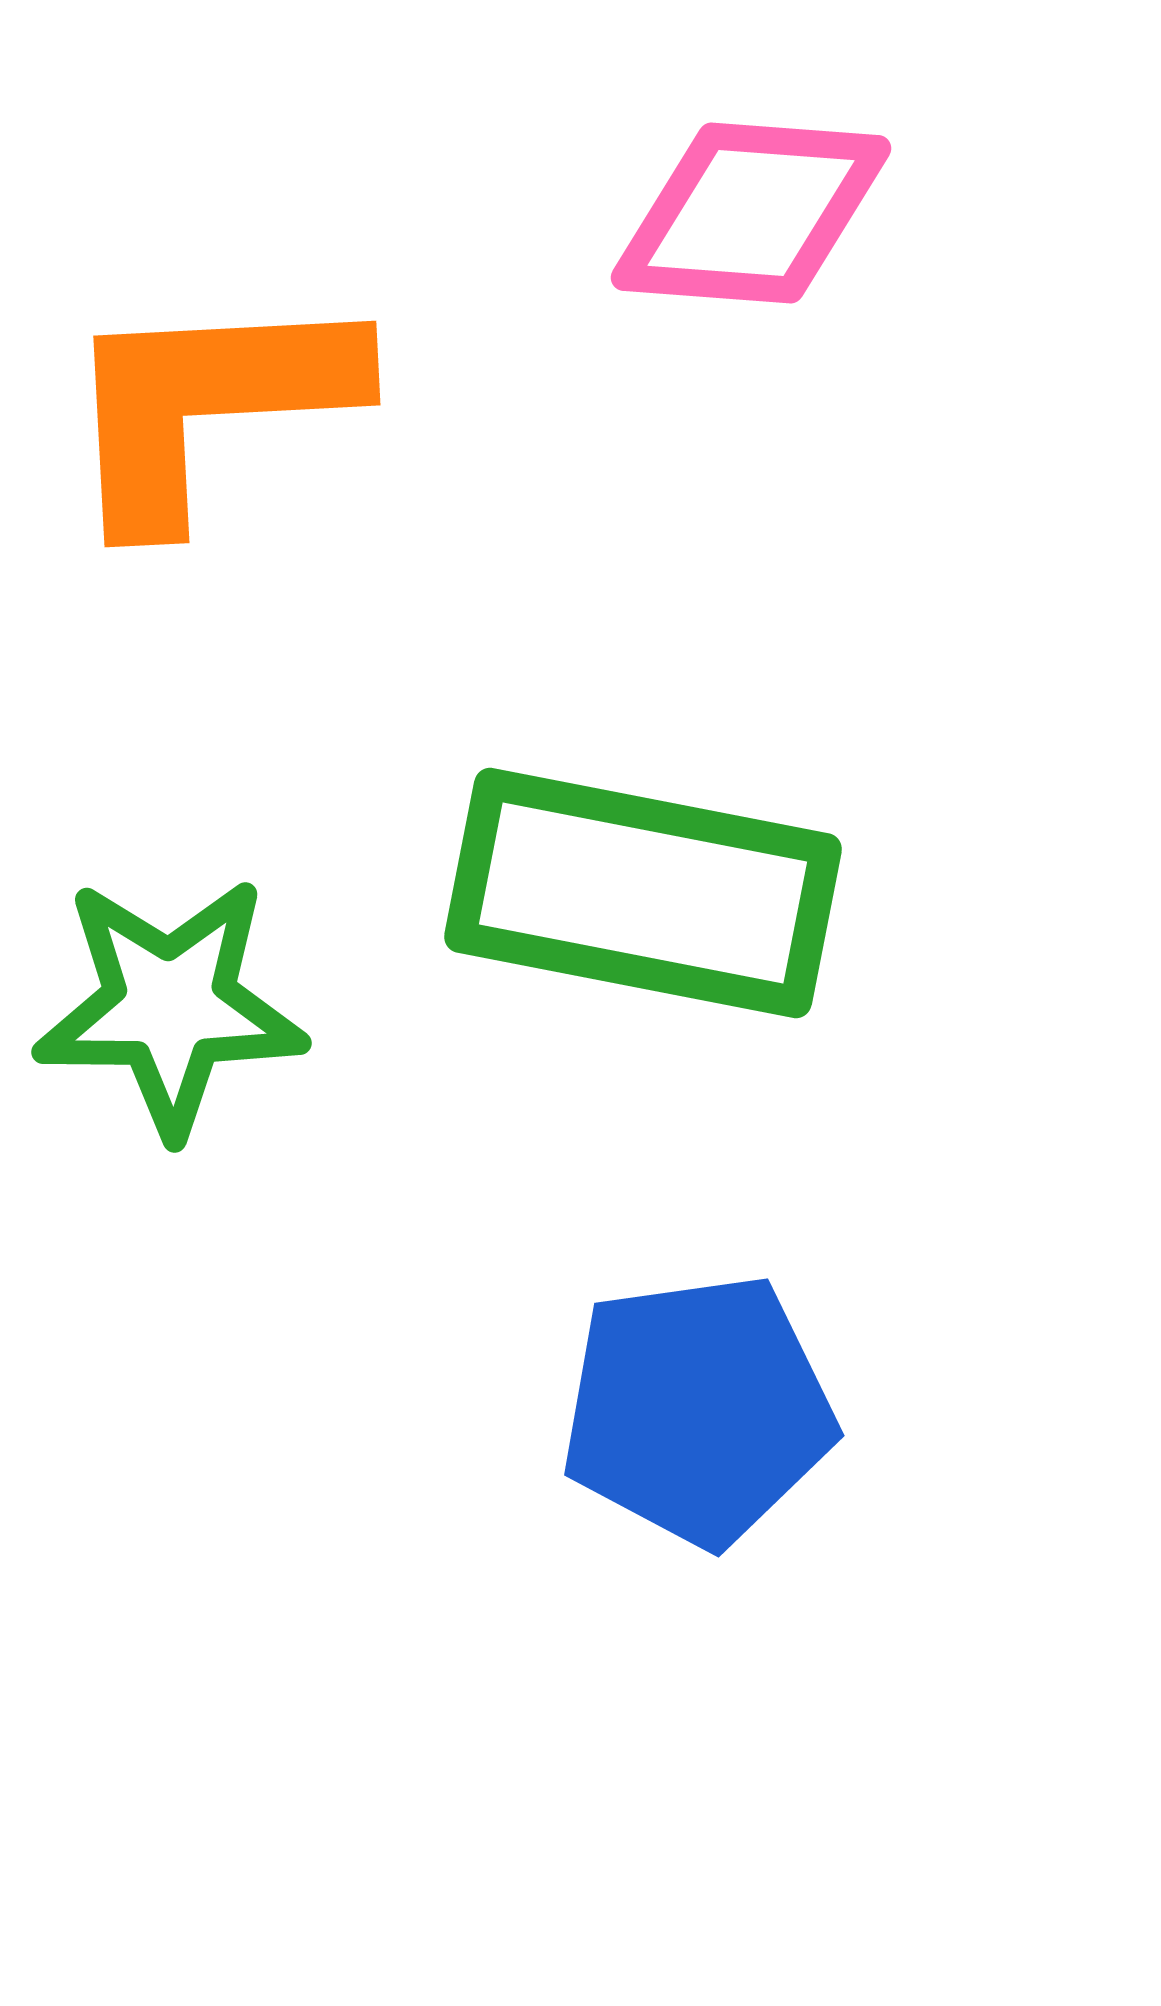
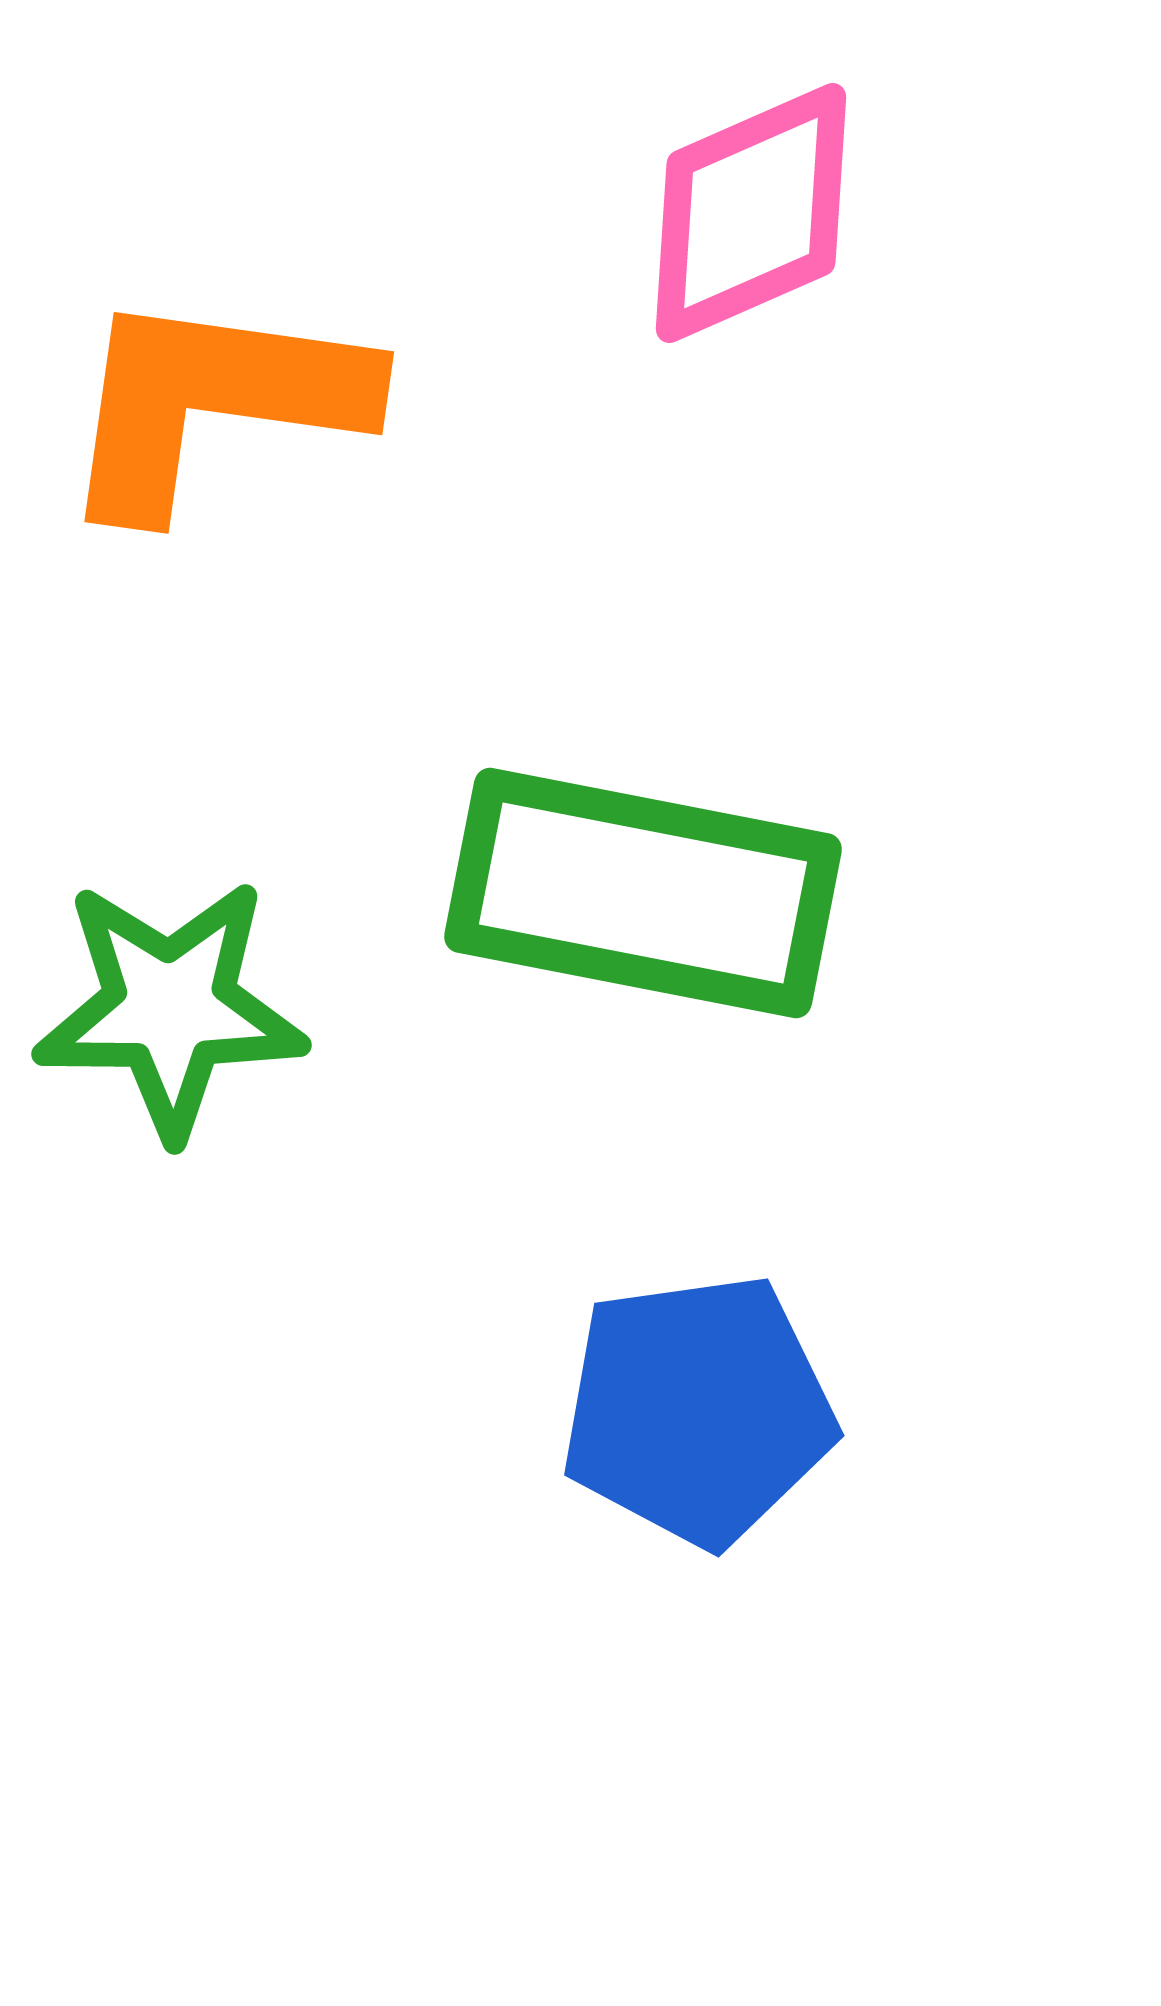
pink diamond: rotated 28 degrees counterclockwise
orange L-shape: moved 5 px right, 3 px up; rotated 11 degrees clockwise
green star: moved 2 px down
